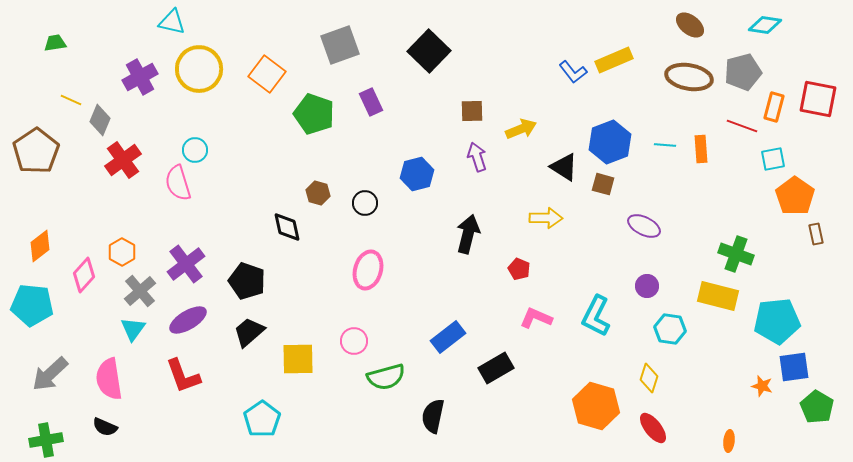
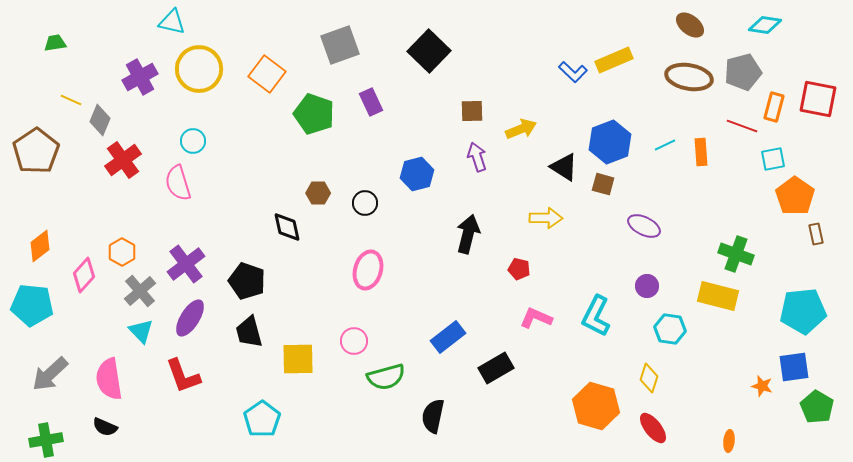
blue L-shape at (573, 72): rotated 8 degrees counterclockwise
cyan line at (665, 145): rotated 30 degrees counterclockwise
orange rectangle at (701, 149): moved 3 px down
cyan circle at (195, 150): moved 2 px left, 9 px up
brown hexagon at (318, 193): rotated 15 degrees counterclockwise
red pentagon at (519, 269): rotated 10 degrees counterclockwise
purple ellipse at (188, 320): moved 2 px right, 2 px up; rotated 27 degrees counterclockwise
cyan pentagon at (777, 321): moved 26 px right, 10 px up
cyan triangle at (133, 329): moved 8 px right, 2 px down; rotated 20 degrees counterclockwise
black trapezoid at (249, 332): rotated 64 degrees counterclockwise
